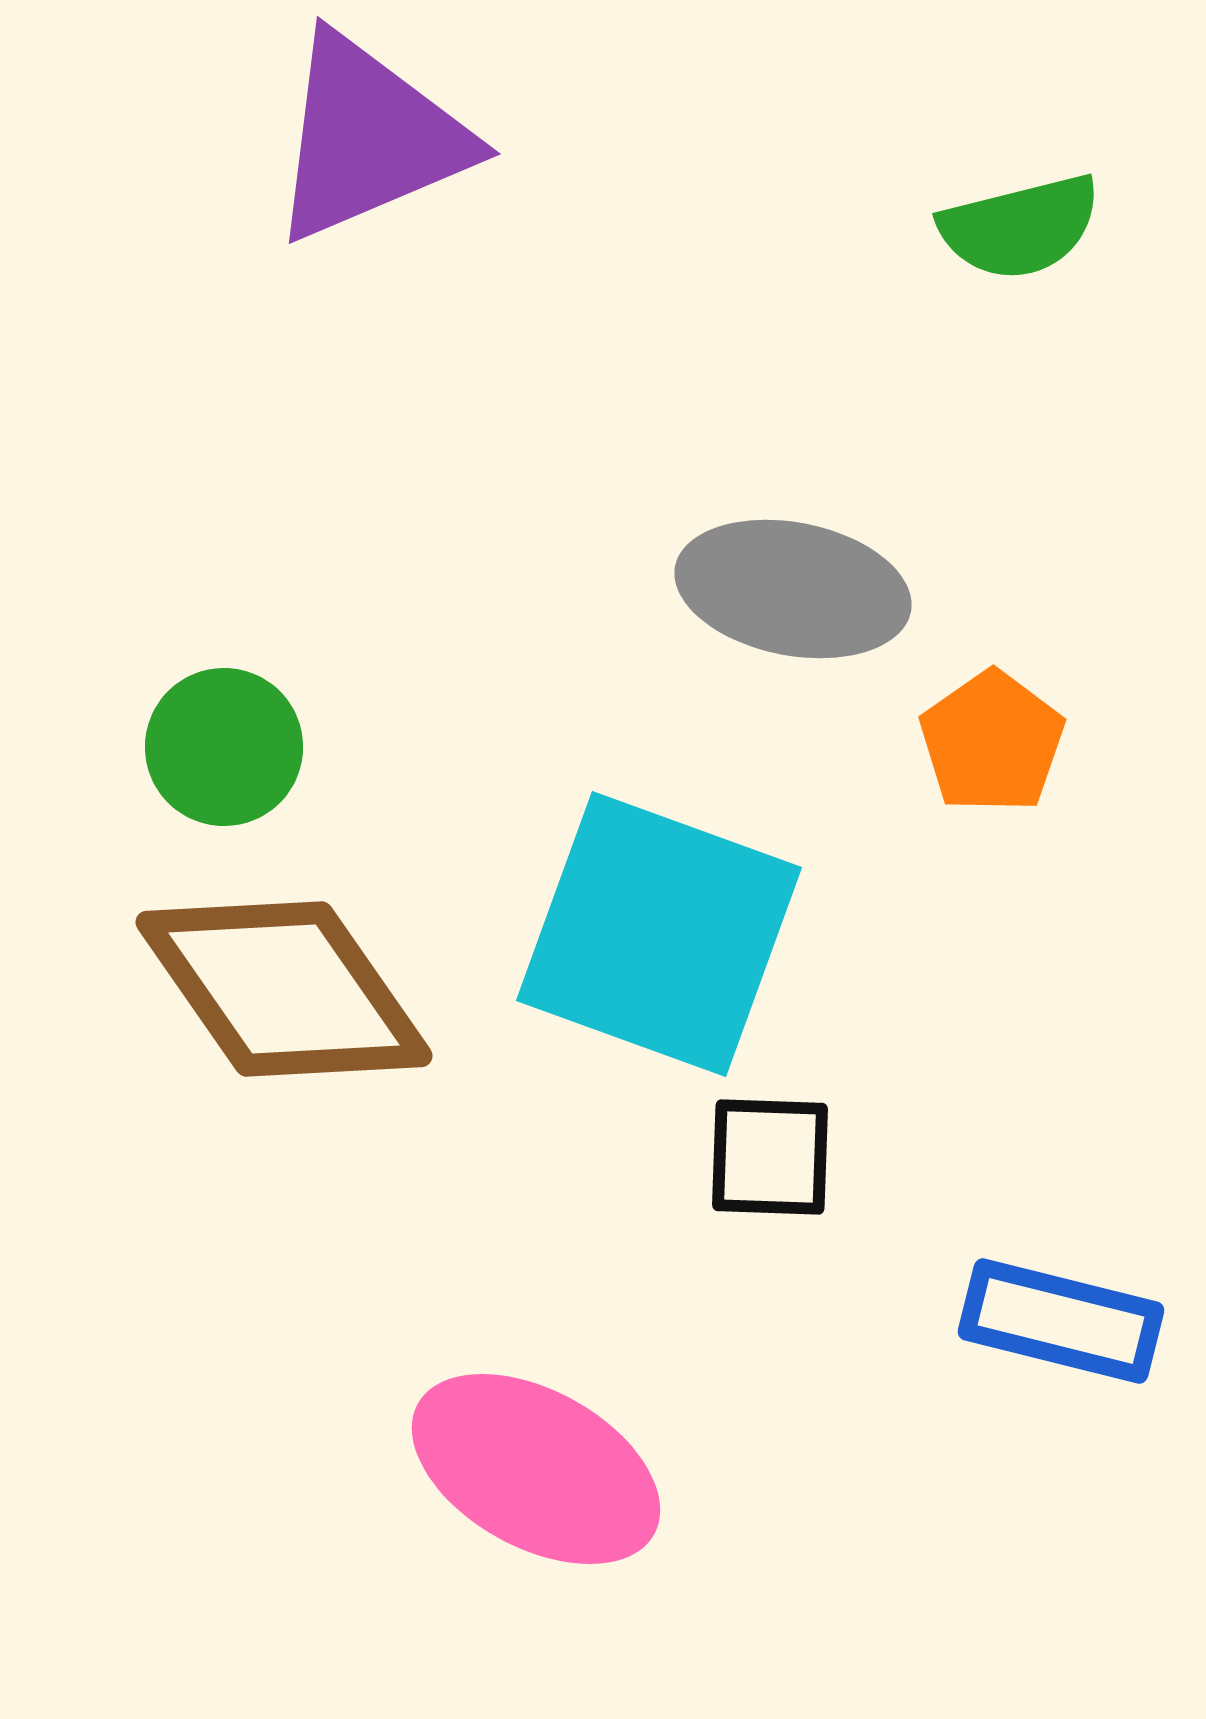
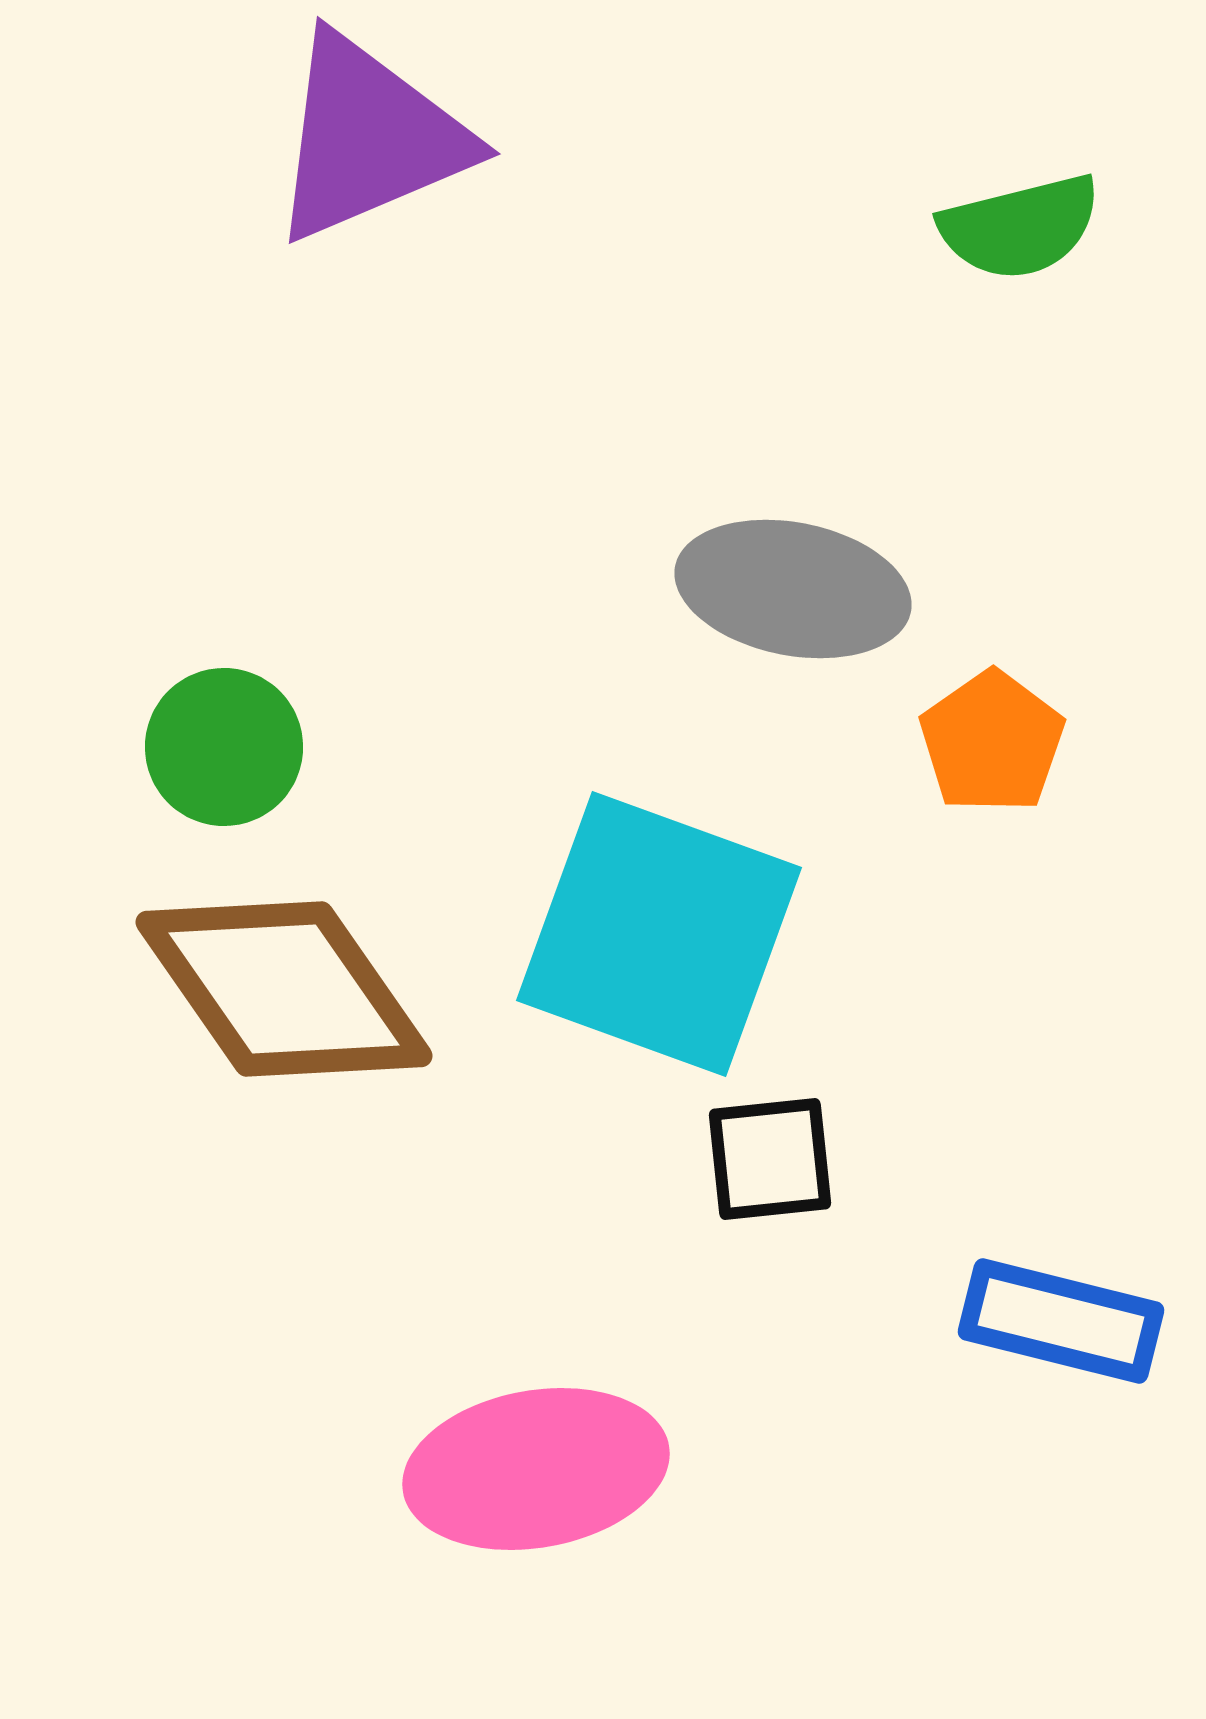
black square: moved 2 px down; rotated 8 degrees counterclockwise
pink ellipse: rotated 39 degrees counterclockwise
